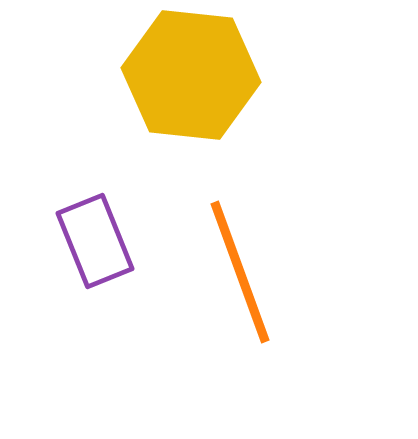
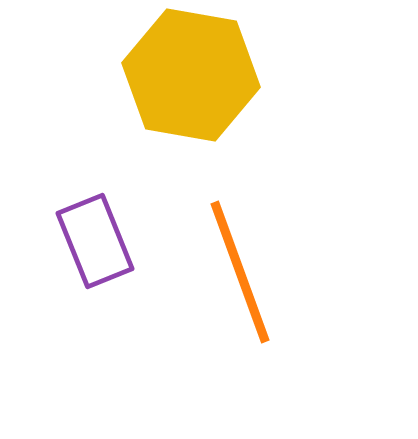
yellow hexagon: rotated 4 degrees clockwise
